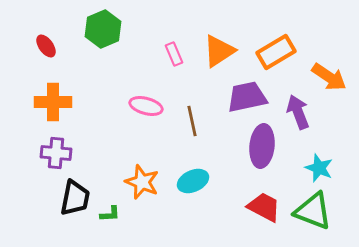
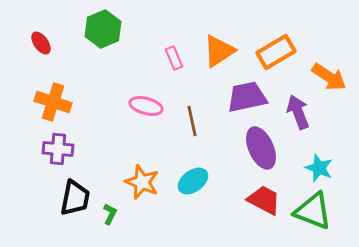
red ellipse: moved 5 px left, 3 px up
pink rectangle: moved 4 px down
orange cross: rotated 18 degrees clockwise
purple ellipse: moved 1 px left, 2 px down; rotated 30 degrees counterclockwise
purple cross: moved 2 px right, 4 px up
cyan ellipse: rotated 12 degrees counterclockwise
red trapezoid: moved 7 px up
green L-shape: rotated 60 degrees counterclockwise
